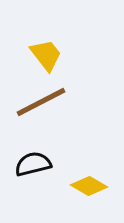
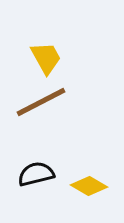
yellow trapezoid: moved 3 px down; rotated 9 degrees clockwise
black semicircle: moved 3 px right, 10 px down
